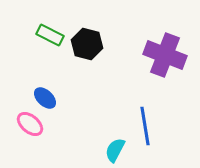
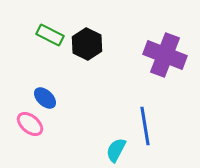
black hexagon: rotated 12 degrees clockwise
cyan semicircle: moved 1 px right
